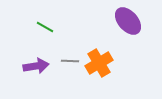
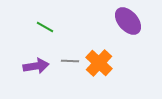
orange cross: rotated 16 degrees counterclockwise
